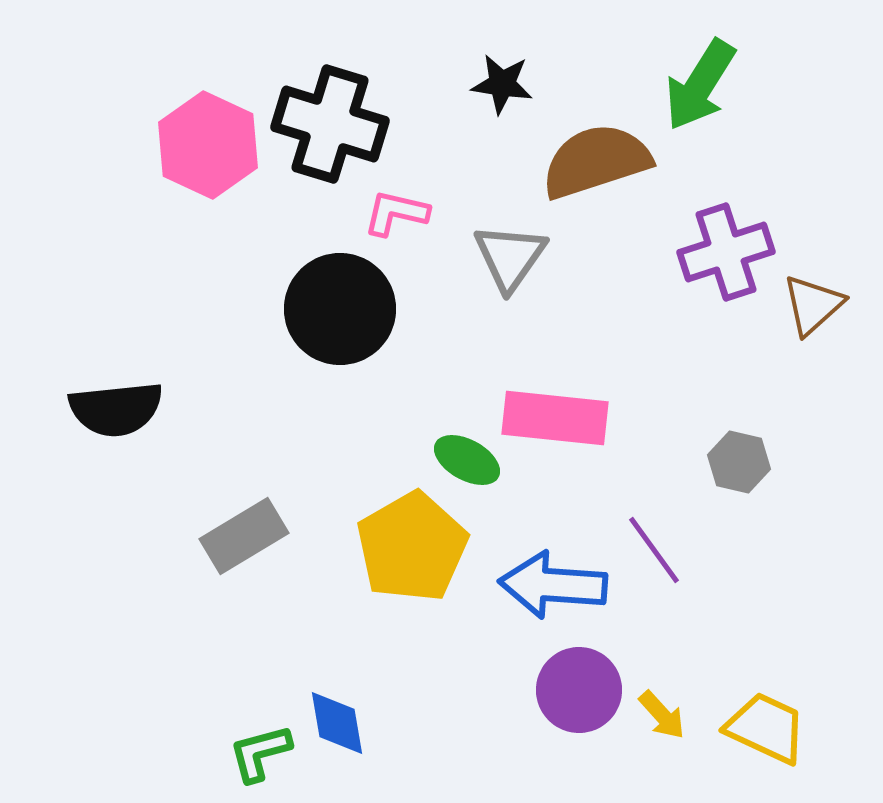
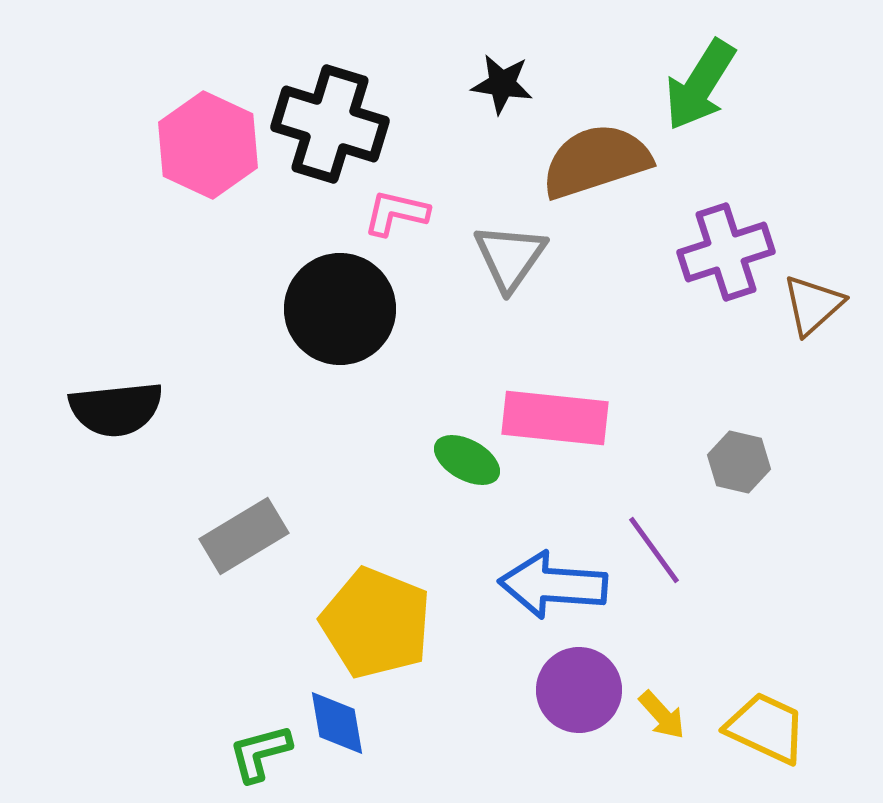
yellow pentagon: moved 36 px left, 76 px down; rotated 20 degrees counterclockwise
